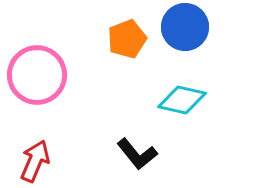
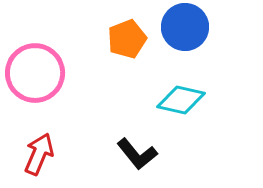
pink circle: moved 2 px left, 2 px up
cyan diamond: moved 1 px left
red arrow: moved 4 px right, 7 px up
